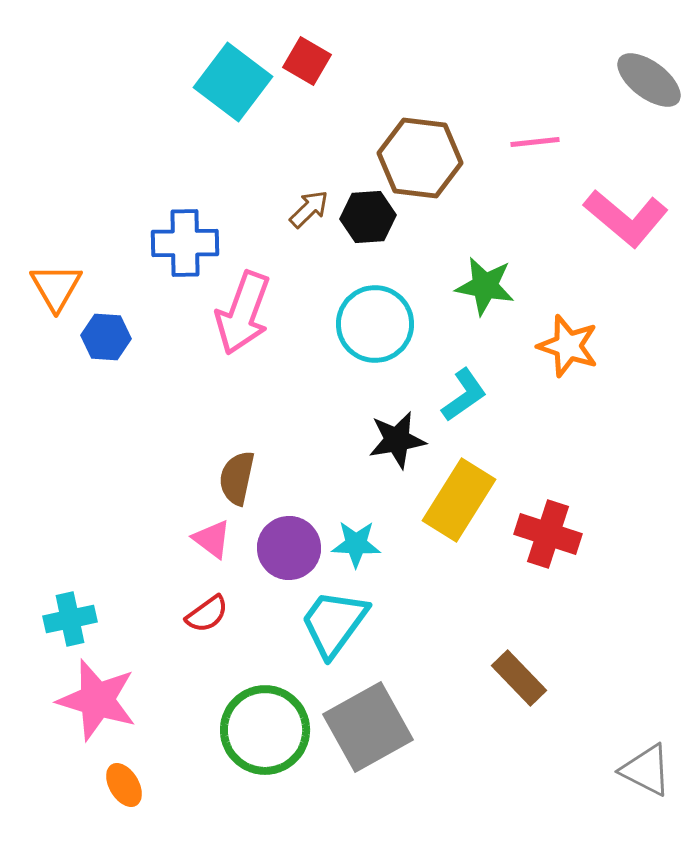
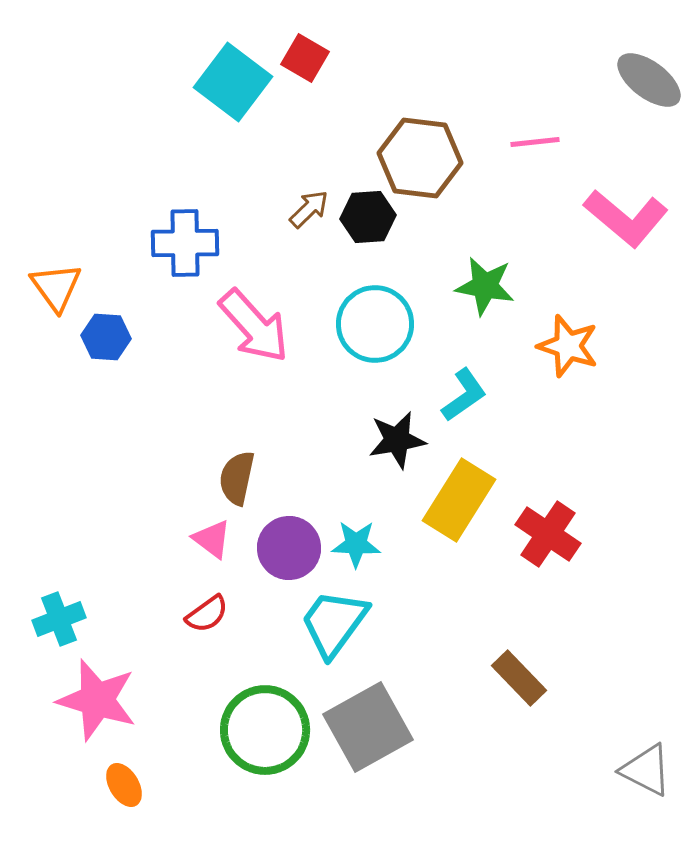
red square: moved 2 px left, 3 px up
orange triangle: rotated 6 degrees counterclockwise
pink arrow: moved 11 px right, 13 px down; rotated 62 degrees counterclockwise
red cross: rotated 16 degrees clockwise
cyan cross: moved 11 px left; rotated 9 degrees counterclockwise
